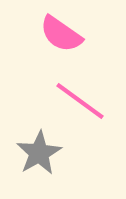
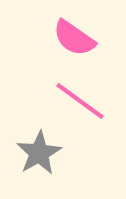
pink semicircle: moved 13 px right, 4 px down
